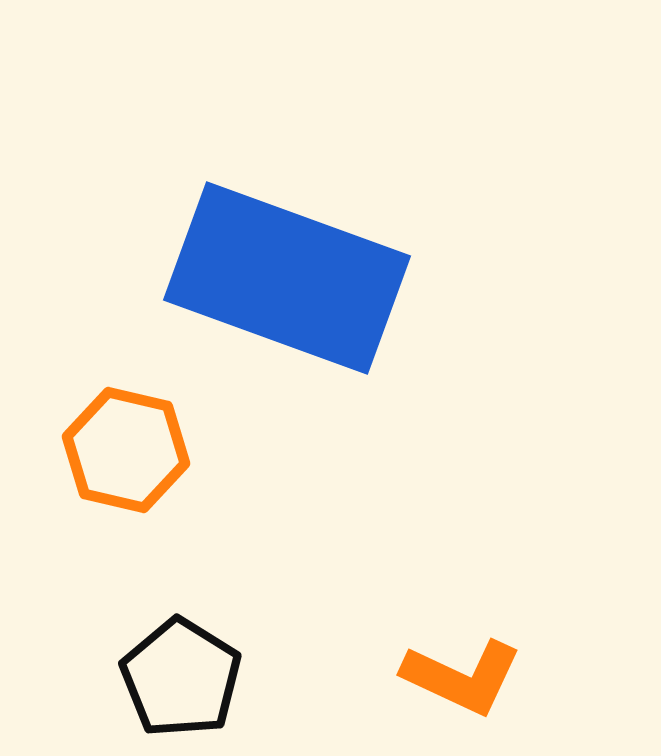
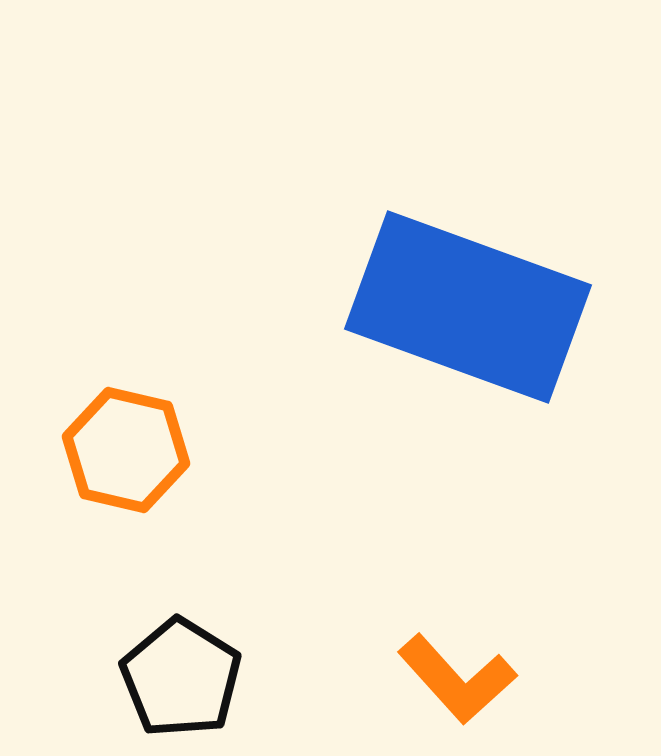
blue rectangle: moved 181 px right, 29 px down
orange L-shape: moved 5 px left, 2 px down; rotated 23 degrees clockwise
